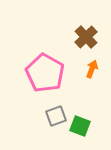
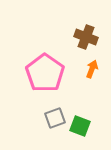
brown cross: rotated 25 degrees counterclockwise
pink pentagon: rotated 6 degrees clockwise
gray square: moved 1 px left, 2 px down
